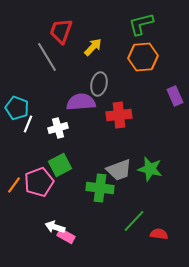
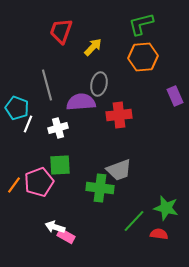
gray line: moved 28 px down; rotated 16 degrees clockwise
green square: rotated 25 degrees clockwise
green star: moved 16 px right, 39 px down
